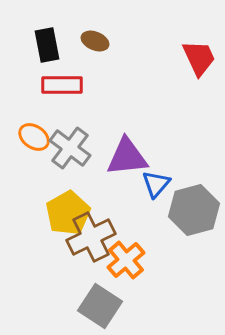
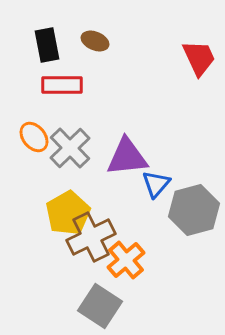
orange ellipse: rotated 16 degrees clockwise
gray cross: rotated 9 degrees clockwise
